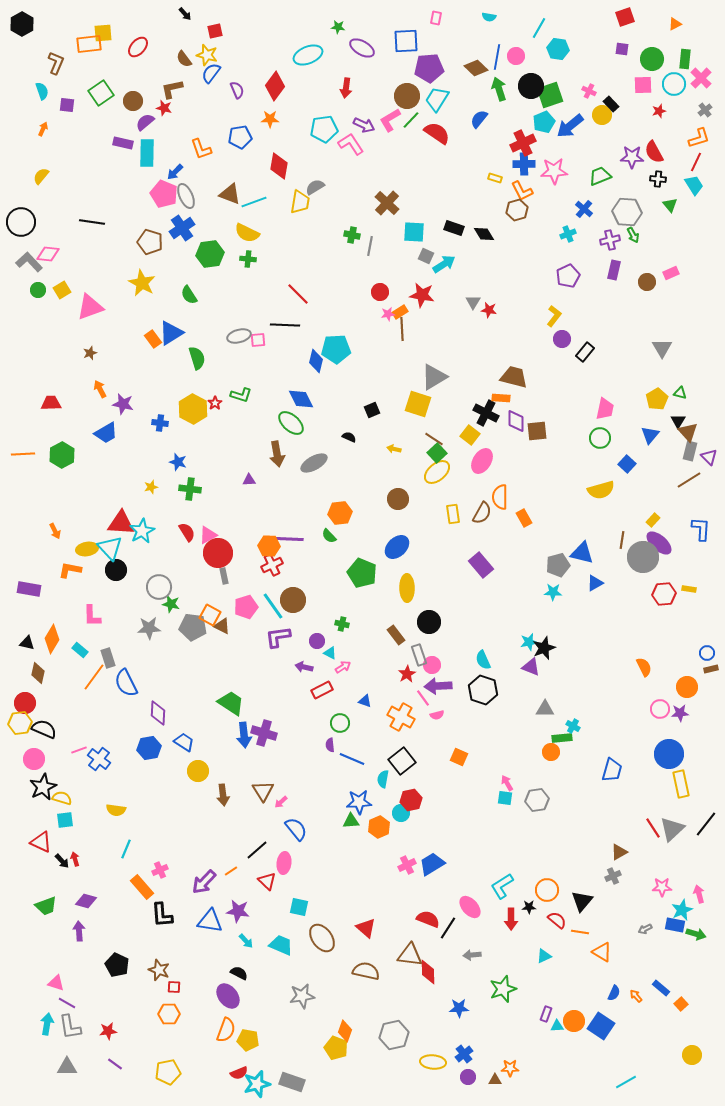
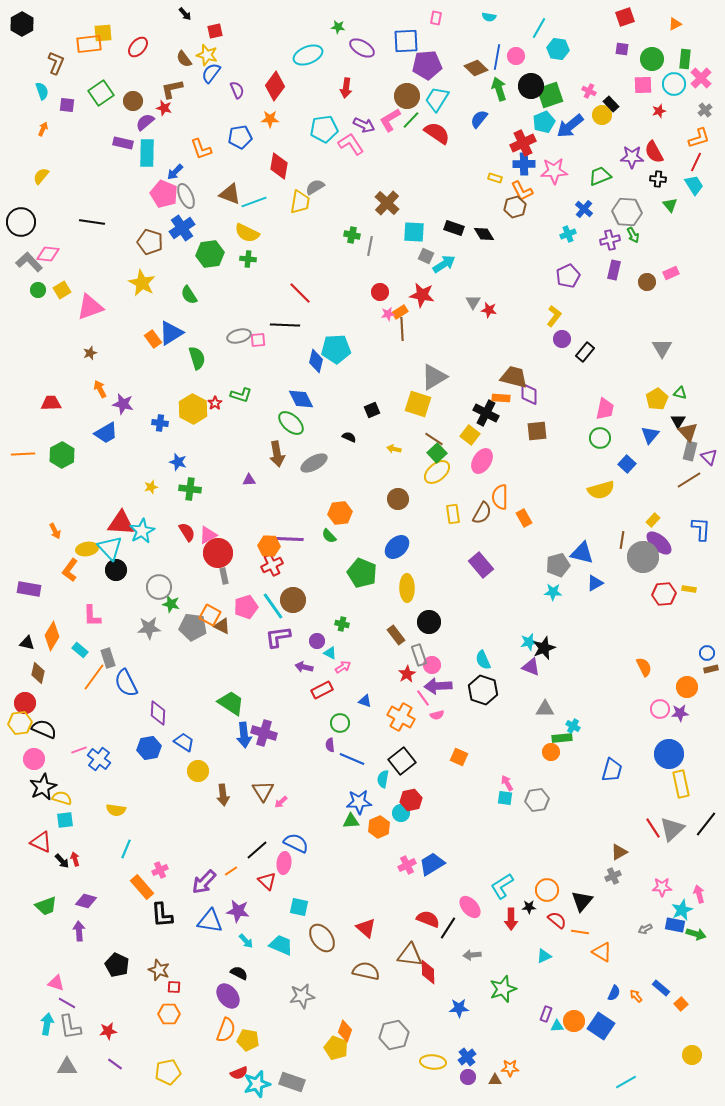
purple pentagon at (429, 68): moved 2 px left, 3 px up
brown hexagon at (517, 210): moved 2 px left, 3 px up
red line at (298, 294): moved 2 px right, 1 px up
purple diamond at (516, 421): moved 13 px right, 27 px up
orange L-shape at (70, 570): rotated 65 degrees counterclockwise
orange diamond at (52, 639): moved 3 px up
blue semicircle at (296, 829): moved 14 px down; rotated 25 degrees counterclockwise
blue cross at (464, 1054): moved 3 px right, 3 px down
